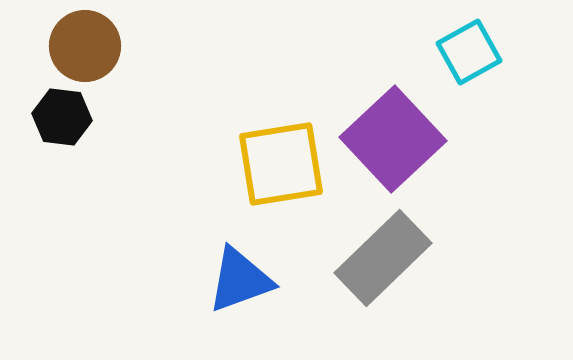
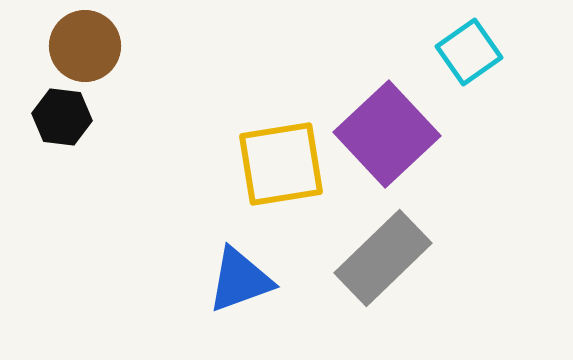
cyan square: rotated 6 degrees counterclockwise
purple square: moved 6 px left, 5 px up
